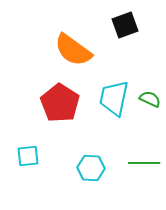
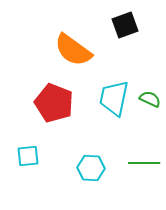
red pentagon: moved 6 px left; rotated 12 degrees counterclockwise
